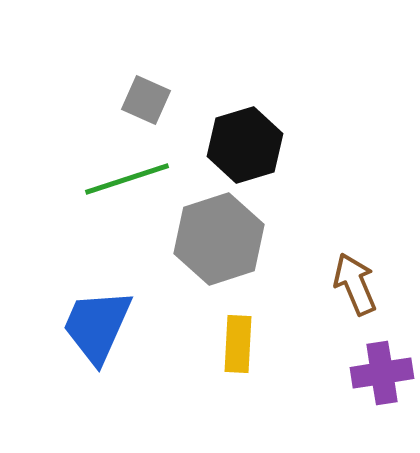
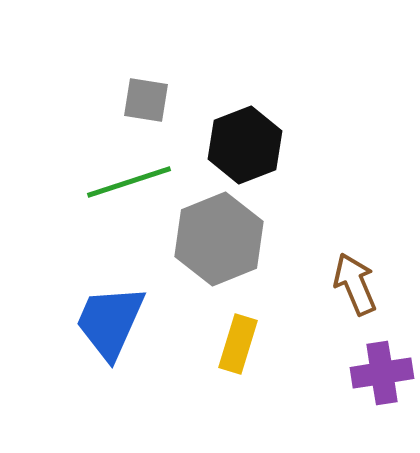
gray square: rotated 15 degrees counterclockwise
black hexagon: rotated 4 degrees counterclockwise
green line: moved 2 px right, 3 px down
gray hexagon: rotated 4 degrees counterclockwise
blue trapezoid: moved 13 px right, 4 px up
yellow rectangle: rotated 14 degrees clockwise
